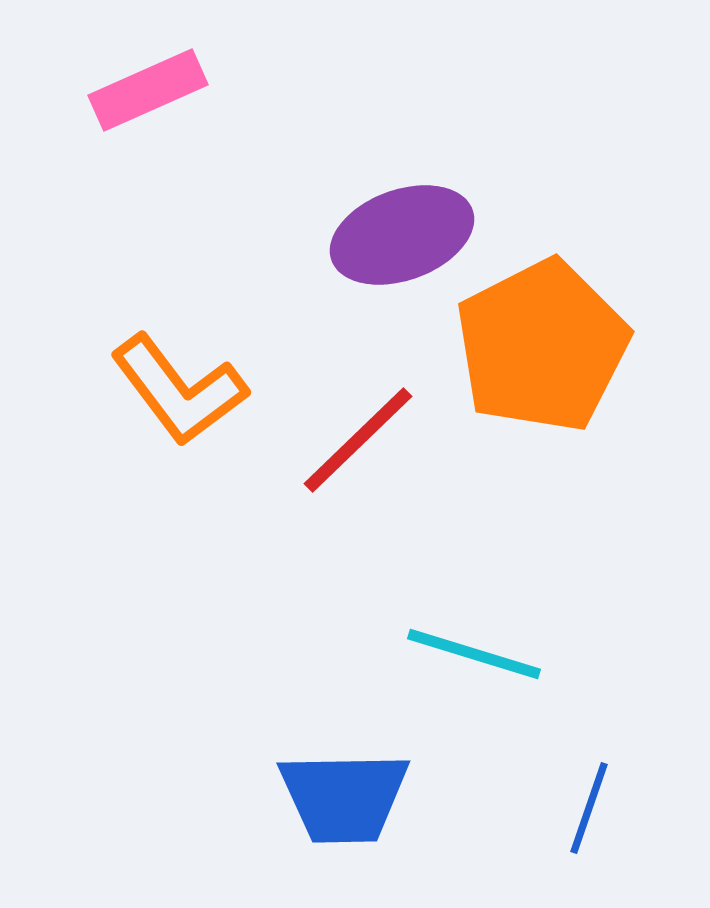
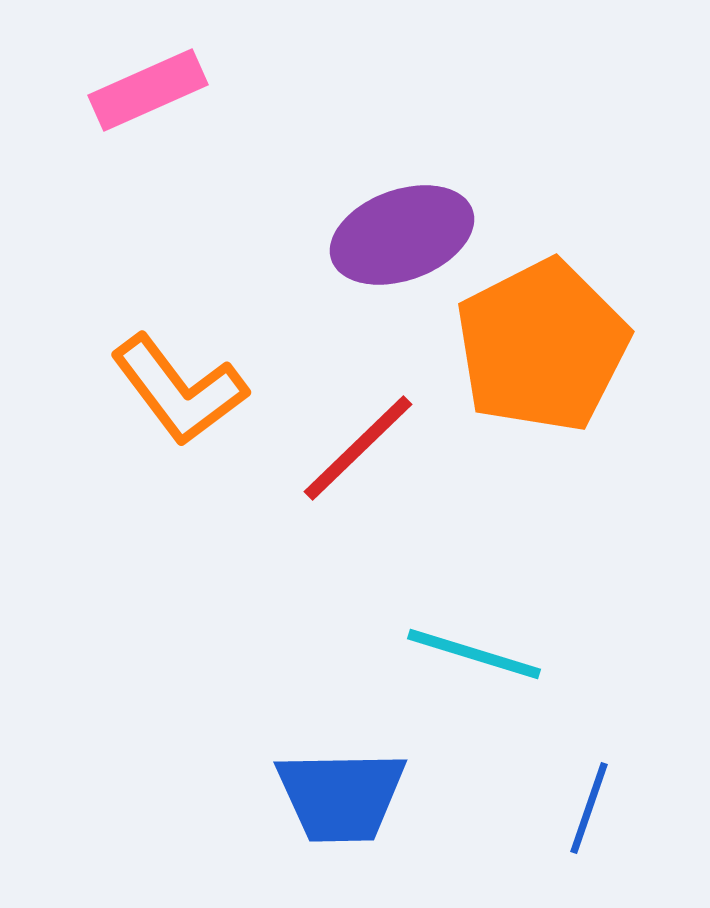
red line: moved 8 px down
blue trapezoid: moved 3 px left, 1 px up
